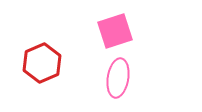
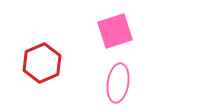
pink ellipse: moved 5 px down
